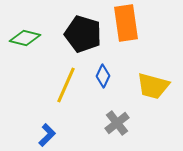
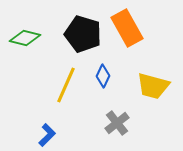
orange rectangle: moved 1 px right, 5 px down; rotated 21 degrees counterclockwise
